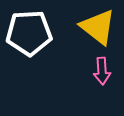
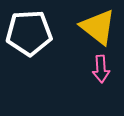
pink arrow: moved 1 px left, 2 px up
